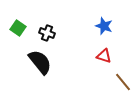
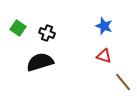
black semicircle: rotated 68 degrees counterclockwise
